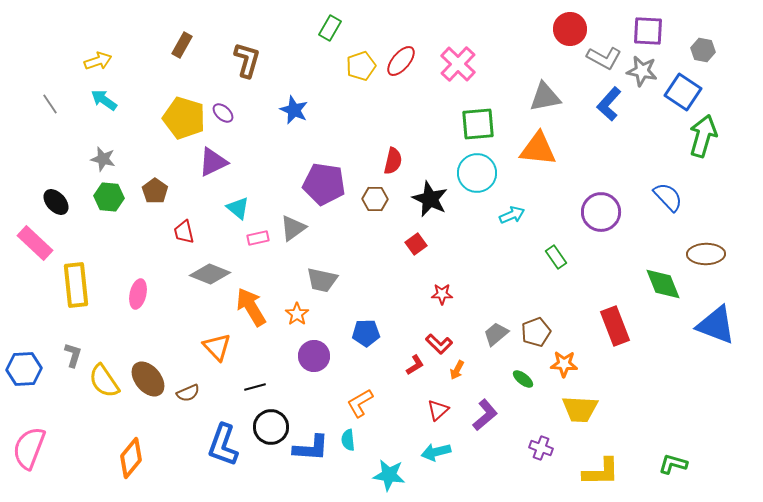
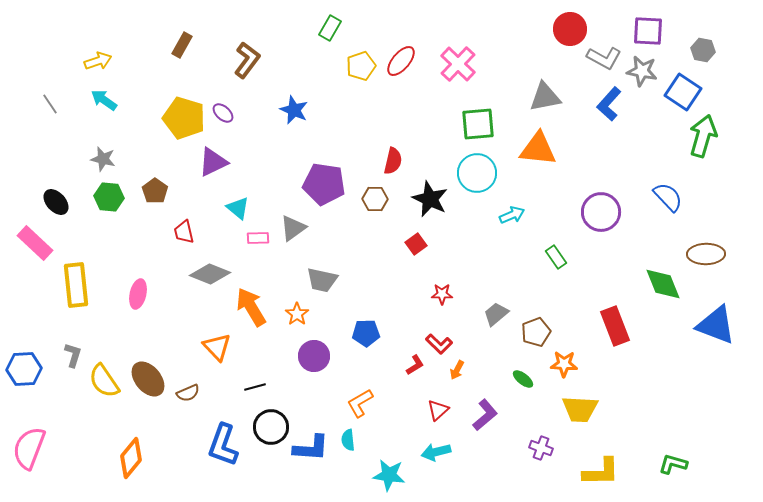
brown L-shape at (247, 60): rotated 21 degrees clockwise
pink rectangle at (258, 238): rotated 10 degrees clockwise
gray trapezoid at (496, 334): moved 20 px up
